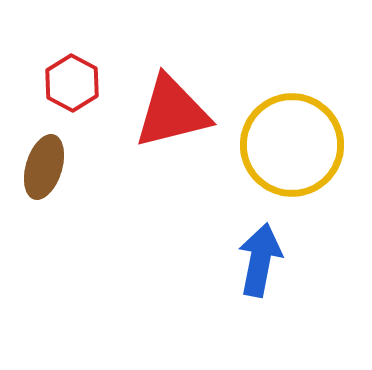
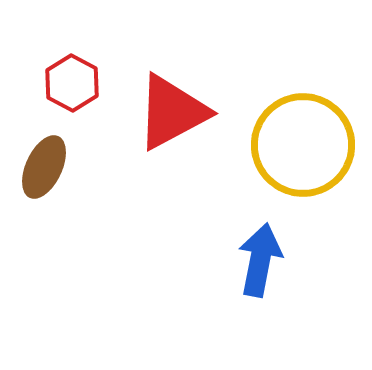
red triangle: rotated 14 degrees counterclockwise
yellow circle: moved 11 px right
brown ellipse: rotated 8 degrees clockwise
